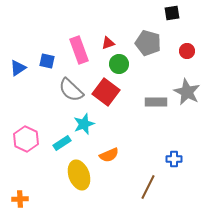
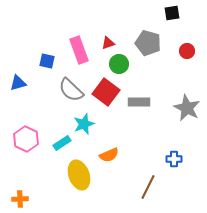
blue triangle: moved 15 px down; rotated 18 degrees clockwise
gray star: moved 16 px down
gray rectangle: moved 17 px left
